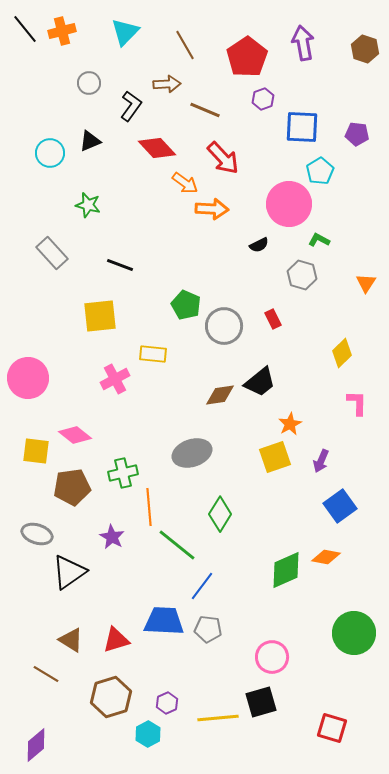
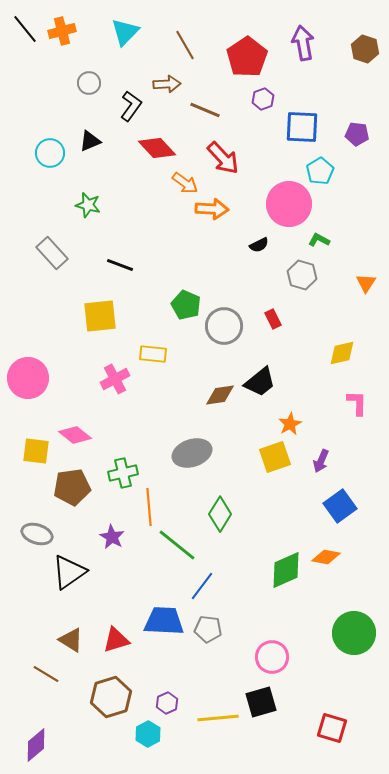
yellow diamond at (342, 353): rotated 32 degrees clockwise
